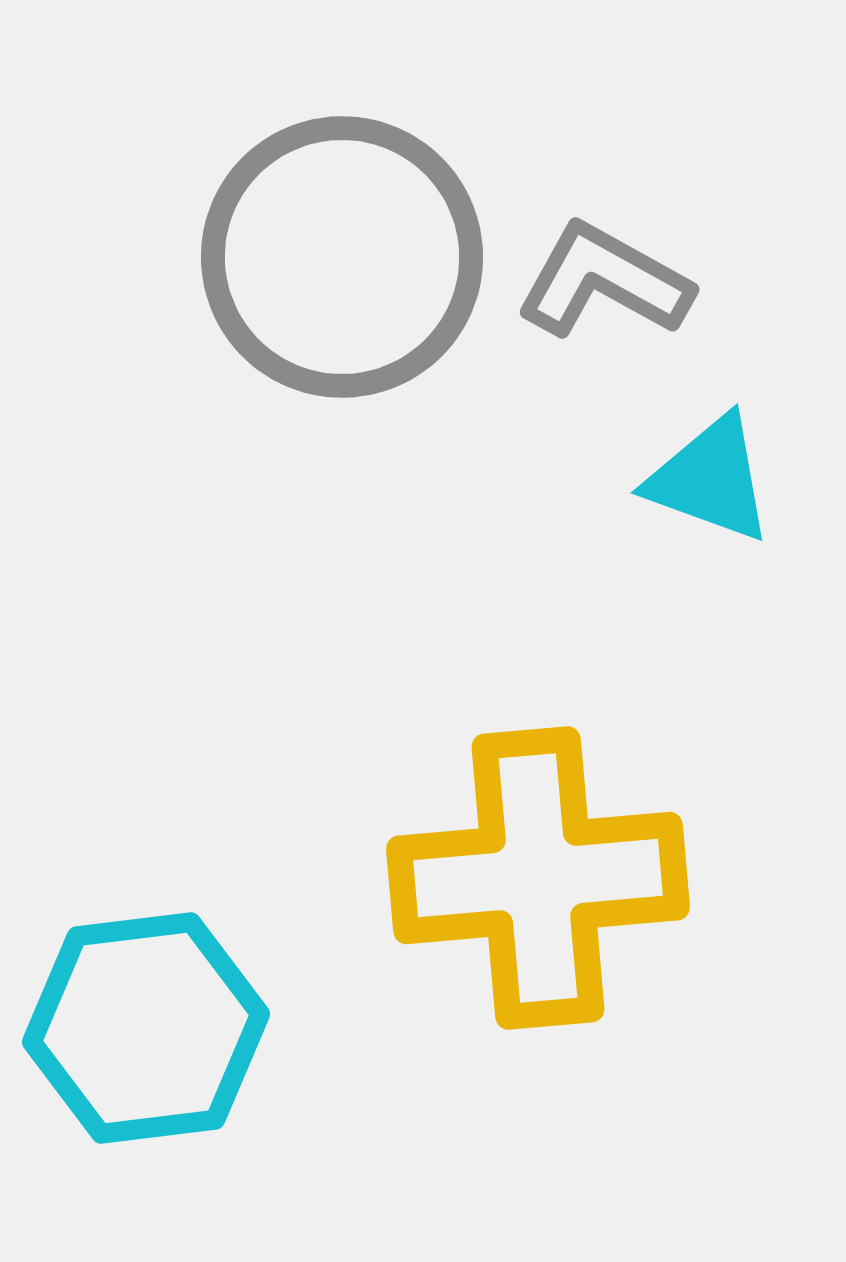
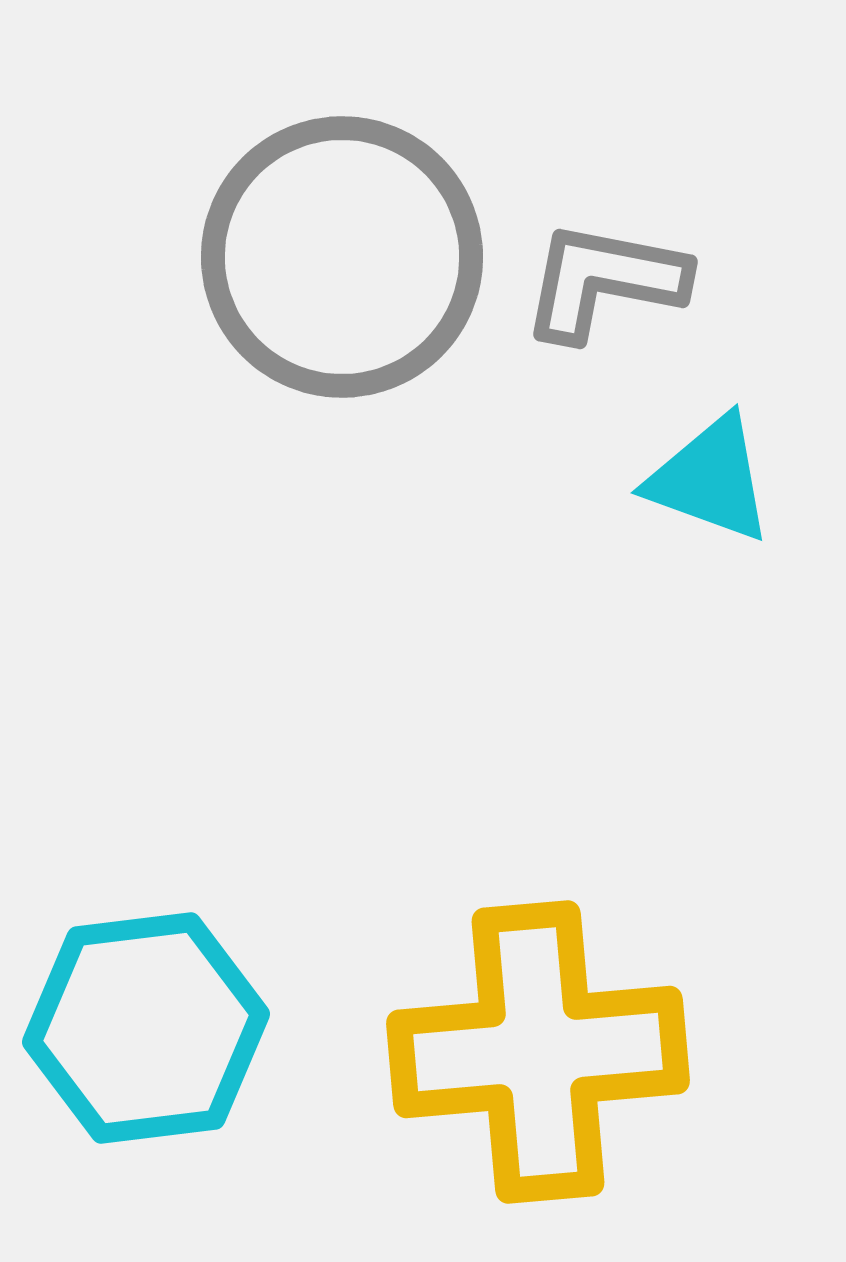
gray L-shape: rotated 18 degrees counterclockwise
yellow cross: moved 174 px down
